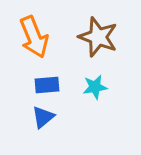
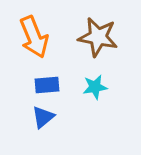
brown star: rotated 9 degrees counterclockwise
